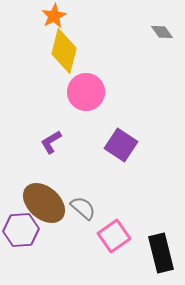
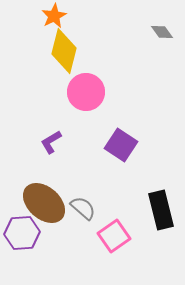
purple hexagon: moved 1 px right, 3 px down
black rectangle: moved 43 px up
